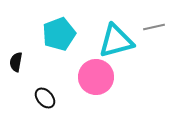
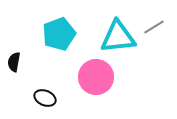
gray line: rotated 20 degrees counterclockwise
cyan triangle: moved 2 px right, 4 px up; rotated 9 degrees clockwise
black semicircle: moved 2 px left
black ellipse: rotated 25 degrees counterclockwise
